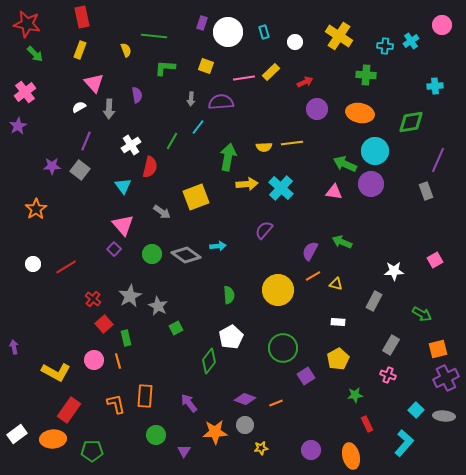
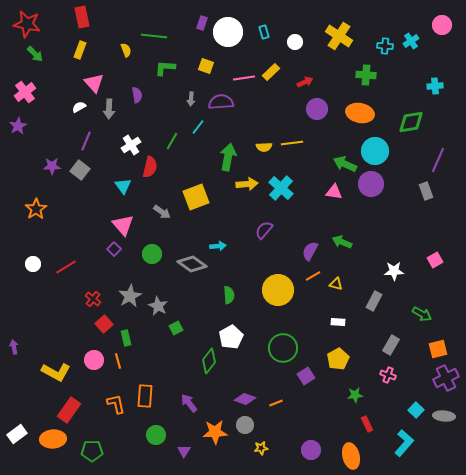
gray diamond at (186, 255): moved 6 px right, 9 px down
